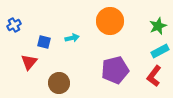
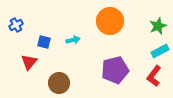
blue cross: moved 2 px right
cyan arrow: moved 1 px right, 2 px down
